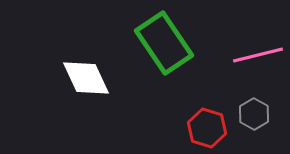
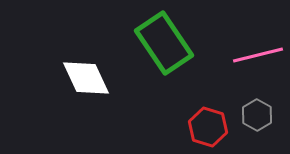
gray hexagon: moved 3 px right, 1 px down
red hexagon: moved 1 px right, 1 px up
